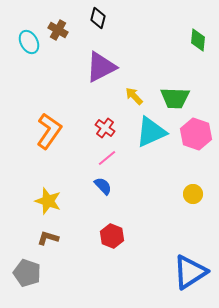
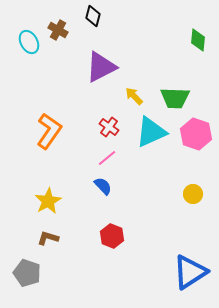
black diamond: moved 5 px left, 2 px up
red cross: moved 4 px right, 1 px up
yellow star: rotated 24 degrees clockwise
